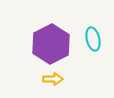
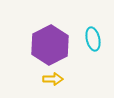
purple hexagon: moved 1 px left, 1 px down
